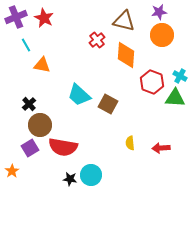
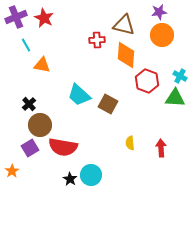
brown triangle: moved 4 px down
red cross: rotated 35 degrees clockwise
red hexagon: moved 5 px left, 1 px up
red arrow: rotated 90 degrees clockwise
black star: rotated 24 degrees clockwise
